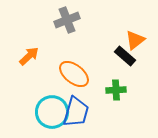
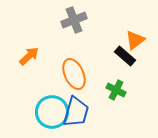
gray cross: moved 7 px right
orange ellipse: rotated 28 degrees clockwise
green cross: rotated 30 degrees clockwise
